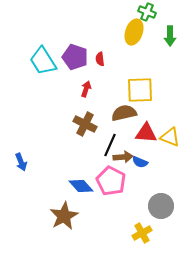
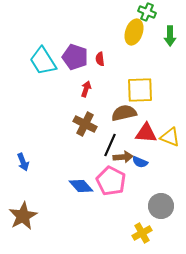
blue arrow: moved 2 px right
brown star: moved 41 px left
